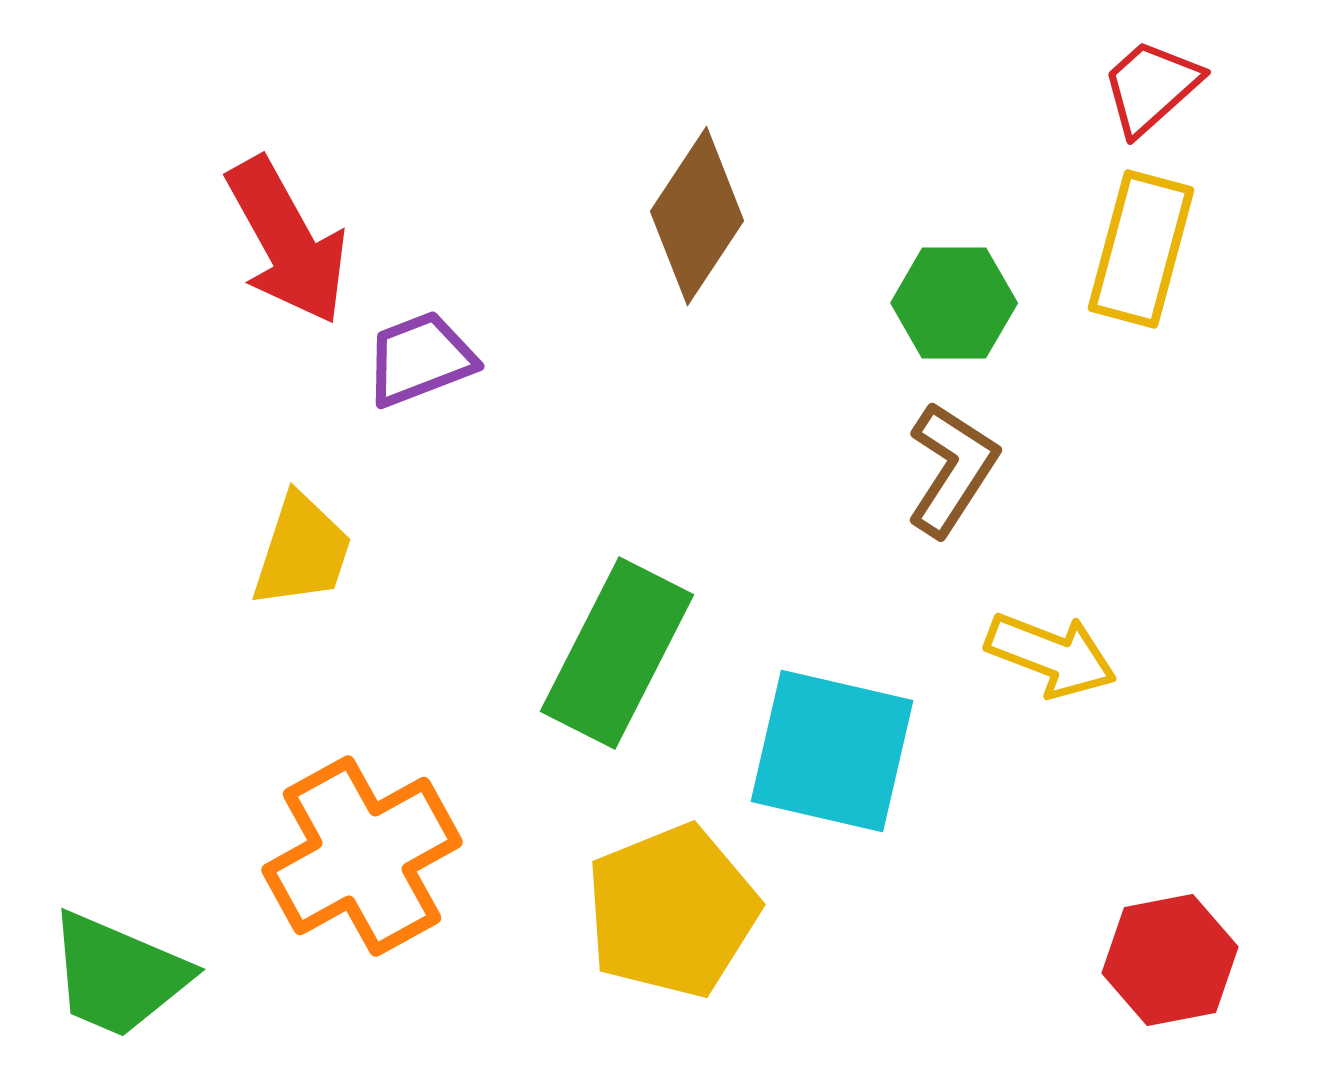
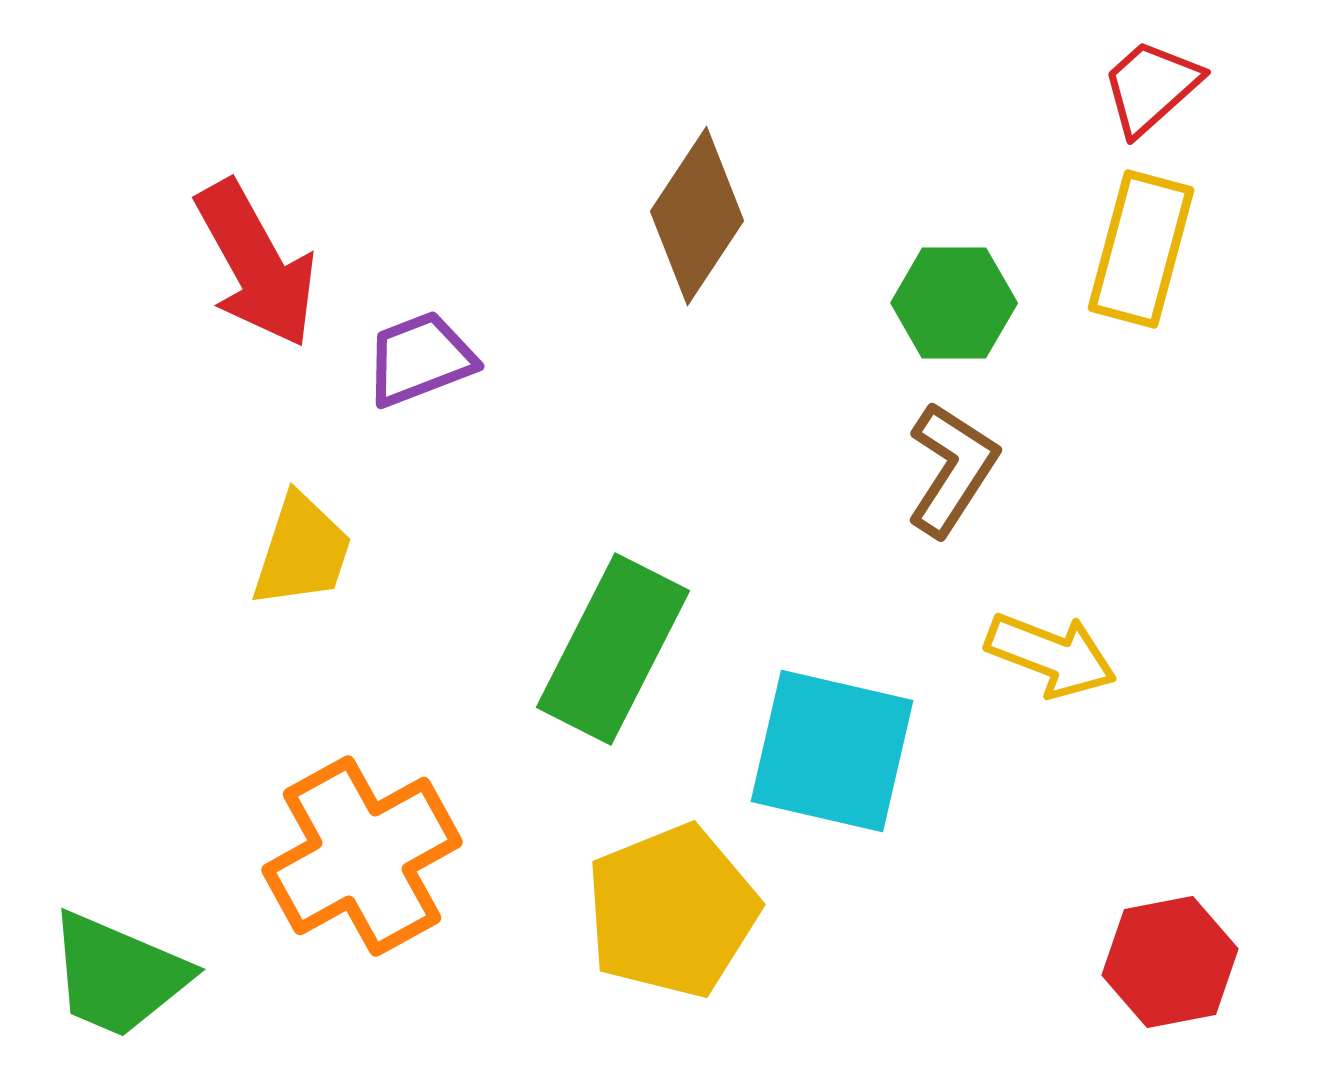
red arrow: moved 31 px left, 23 px down
green rectangle: moved 4 px left, 4 px up
red hexagon: moved 2 px down
